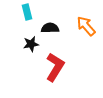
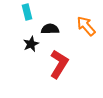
black semicircle: moved 1 px down
black star: rotated 14 degrees counterclockwise
red L-shape: moved 4 px right, 3 px up
